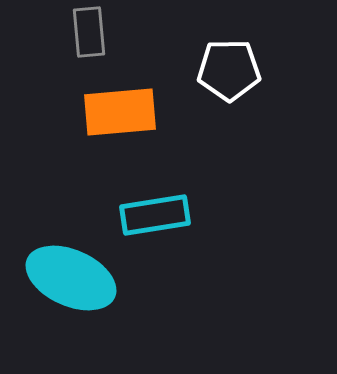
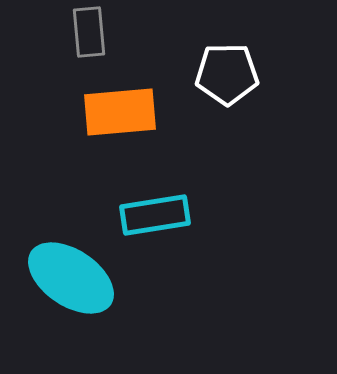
white pentagon: moved 2 px left, 4 px down
cyan ellipse: rotated 10 degrees clockwise
